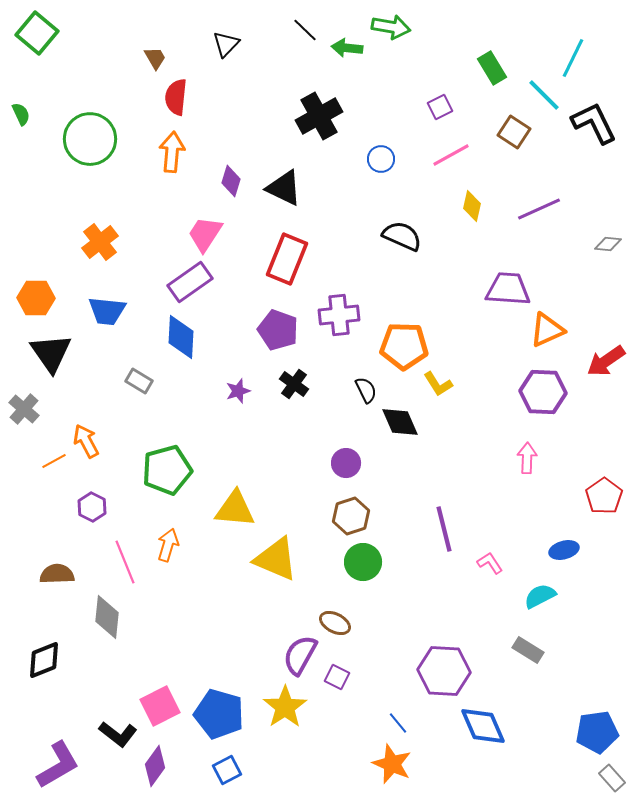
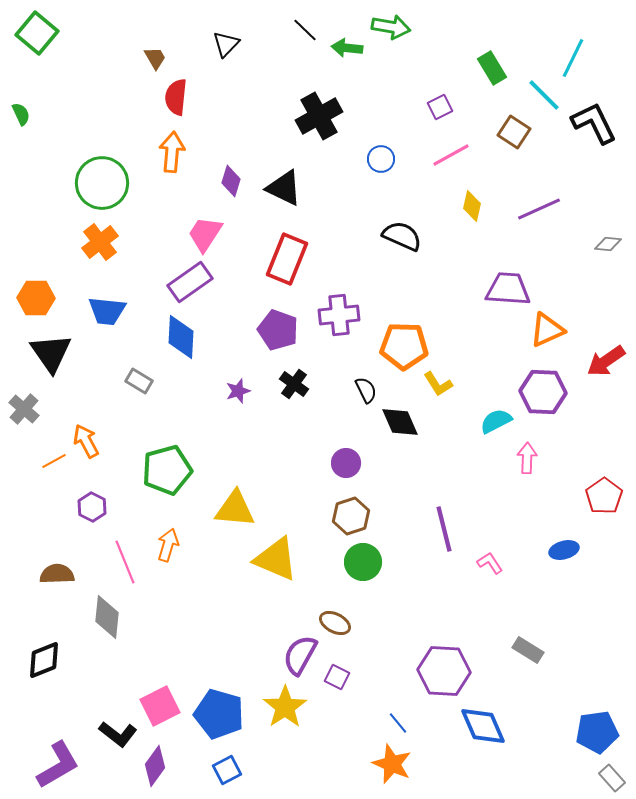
green circle at (90, 139): moved 12 px right, 44 px down
cyan semicircle at (540, 596): moved 44 px left, 175 px up
